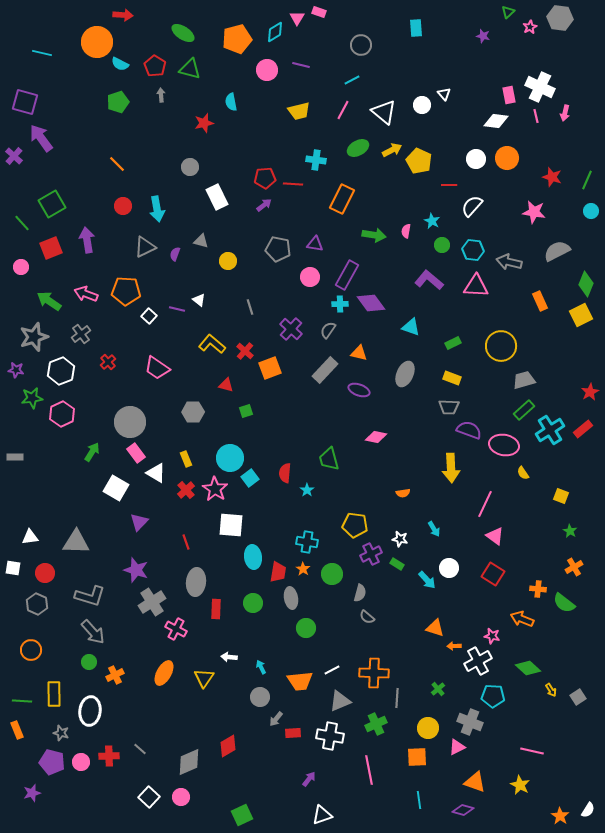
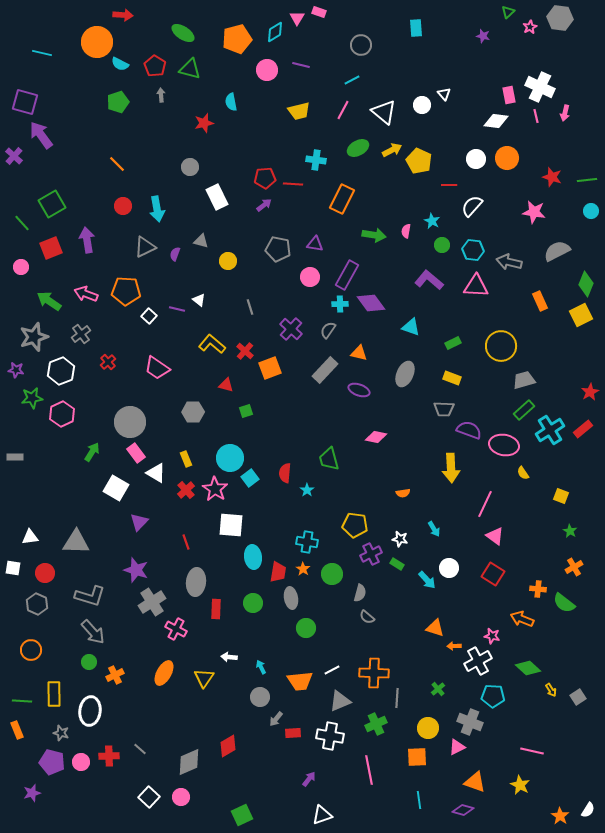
purple arrow at (41, 138): moved 3 px up
green line at (587, 180): rotated 60 degrees clockwise
gray trapezoid at (449, 407): moved 5 px left, 2 px down
